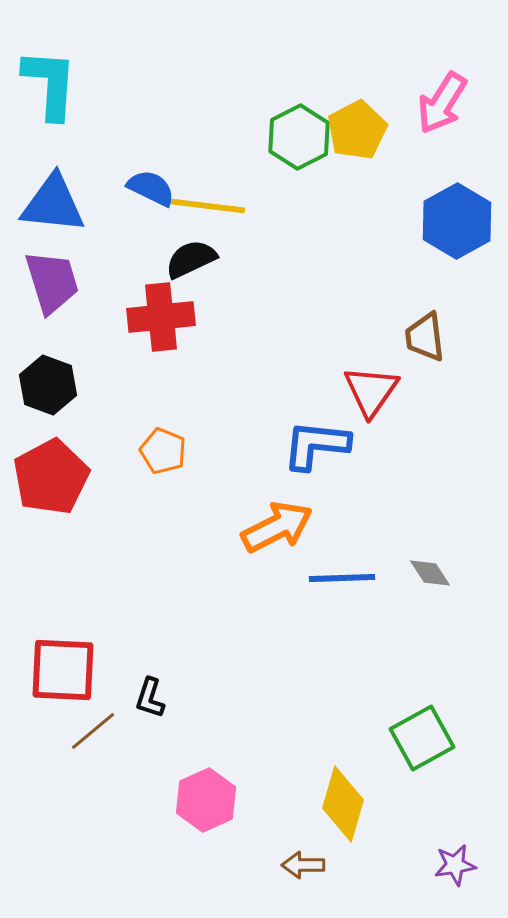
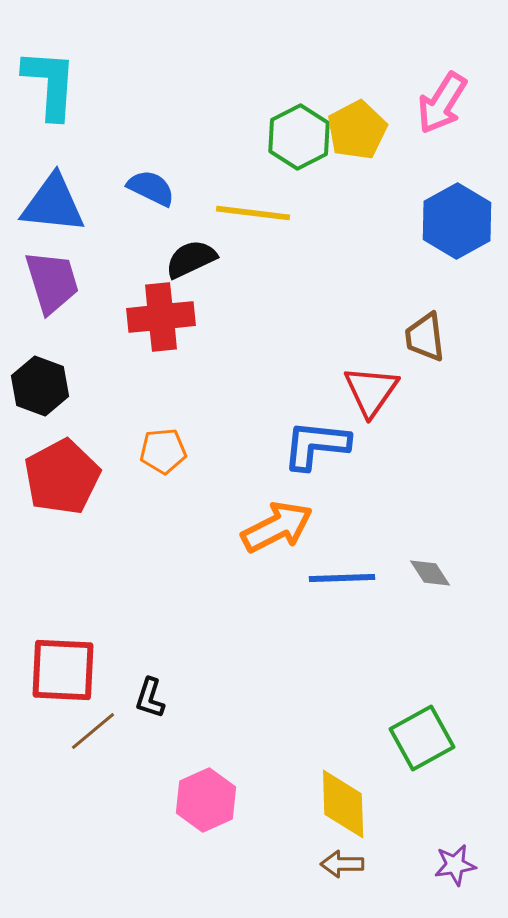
yellow line: moved 45 px right, 7 px down
black hexagon: moved 8 px left, 1 px down
orange pentagon: rotated 27 degrees counterclockwise
red pentagon: moved 11 px right
yellow diamond: rotated 18 degrees counterclockwise
brown arrow: moved 39 px right, 1 px up
